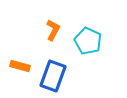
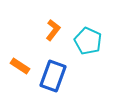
orange L-shape: rotated 10 degrees clockwise
orange rectangle: rotated 18 degrees clockwise
